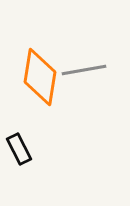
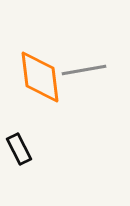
orange diamond: rotated 16 degrees counterclockwise
